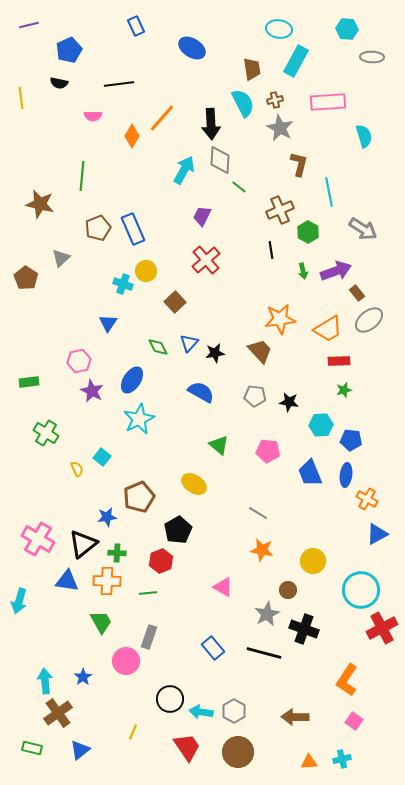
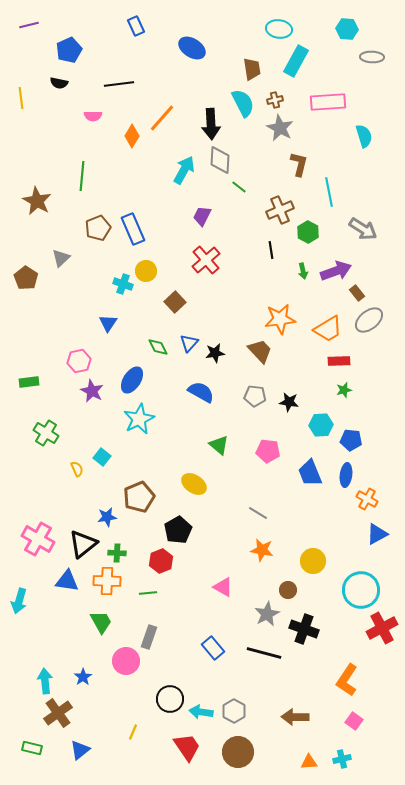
brown star at (40, 204): moved 3 px left, 3 px up; rotated 16 degrees clockwise
